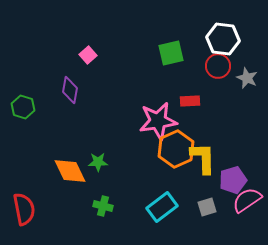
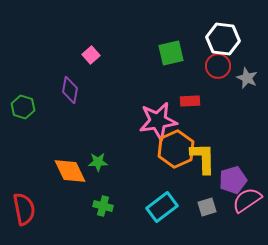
pink square: moved 3 px right
